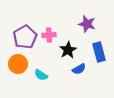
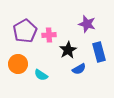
purple pentagon: moved 6 px up
